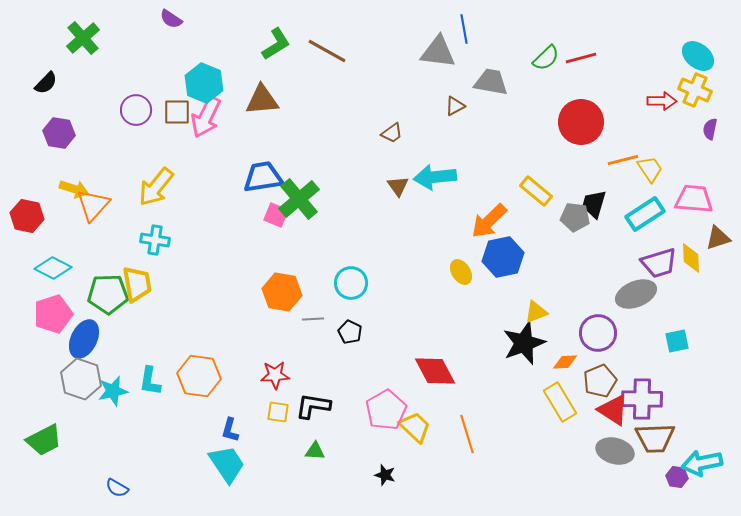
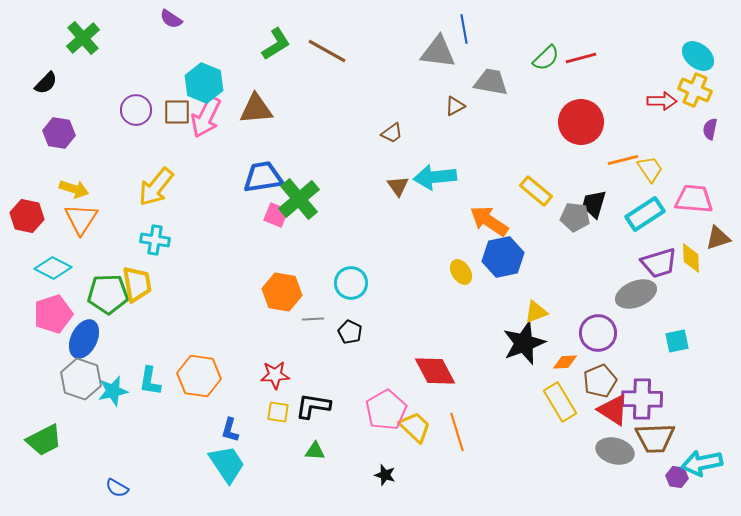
brown triangle at (262, 100): moved 6 px left, 9 px down
orange triangle at (93, 205): moved 12 px left, 14 px down; rotated 9 degrees counterclockwise
orange arrow at (489, 221): rotated 78 degrees clockwise
orange line at (467, 434): moved 10 px left, 2 px up
